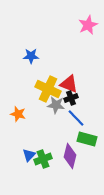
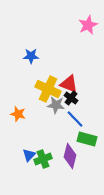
black cross: rotated 32 degrees counterclockwise
blue line: moved 1 px left, 1 px down
